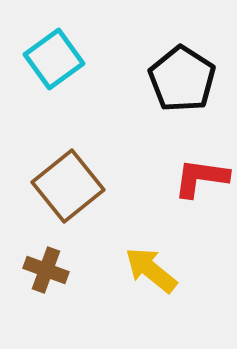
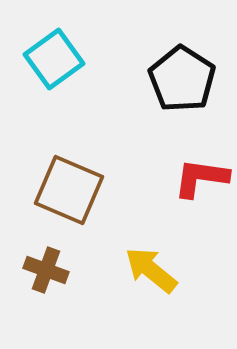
brown square: moved 1 px right, 4 px down; rotated 28 degrees counterclockwise
